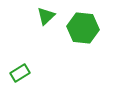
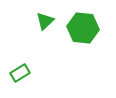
green triangle: moved 1 px left, 5 px down
